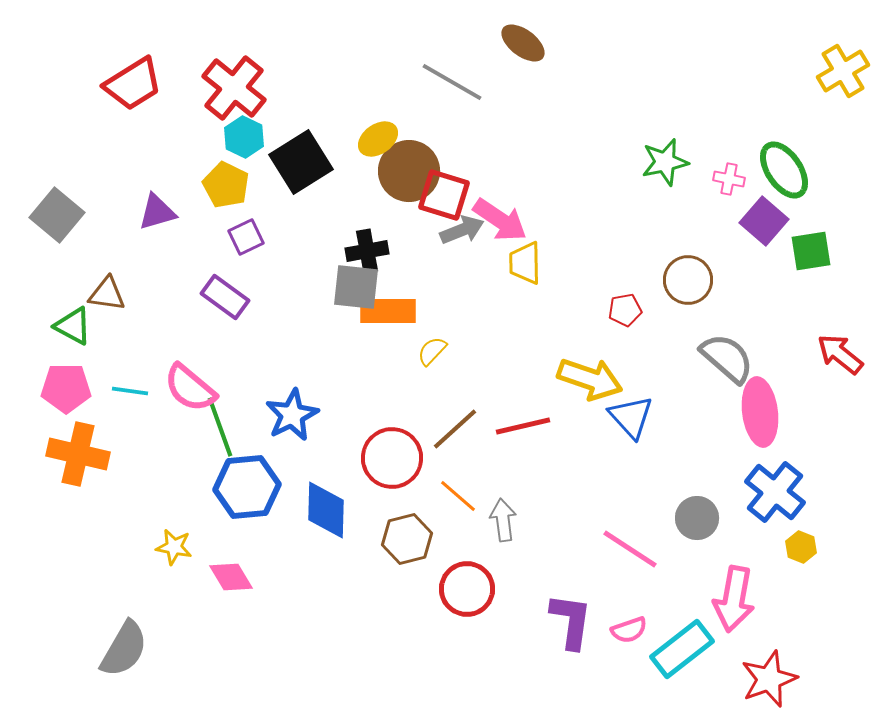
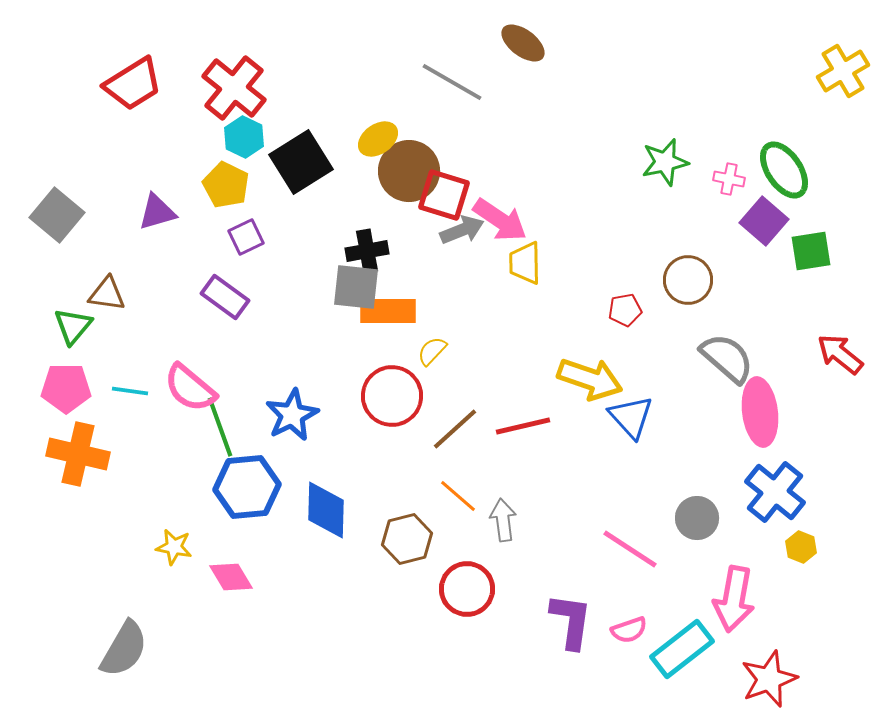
green triangle at (73, 326): rotated 42 degrees clockwise
red circle at (392, 458): moved 62 px up
